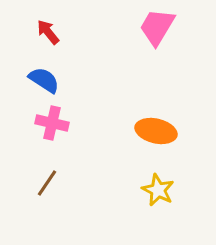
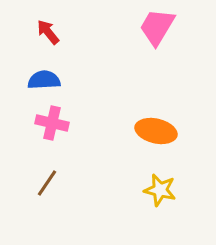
blue semicircle: rotated 36 degrees counterclockwise
yellow star: moved 2 px right; rotated 12 degrees counterclockwise
